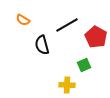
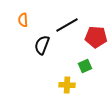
orange semicircle: rotated 56 degrees clockwise
red pentagon: rotated 25 degrees counterclockwise
black semicircle: rotated 36 degrees clockwise
green square: moved 1 px right, 1 px down
